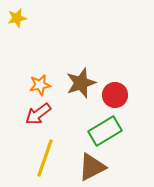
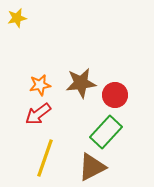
brown star: rotated 12 degrees clockwise
green rectangle: moved 1 px right, 1 px down; rotated 16 degrees counterclockwise
